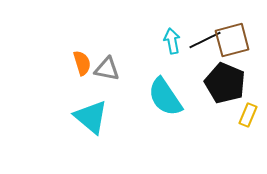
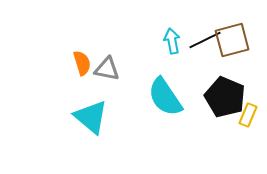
black pentagon: moved 14 px down
